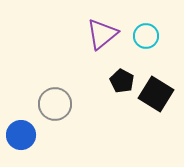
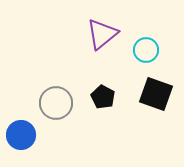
cyan circle: moved 14 px down
black pentagon: moved 19 px left, 16 px down
black square: rotated 12 degrees counterclockwise
gray circle: moved 1 px right, 1 px up
